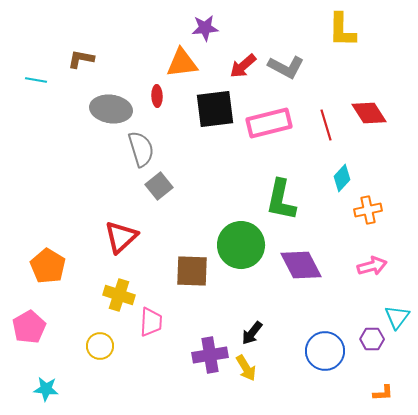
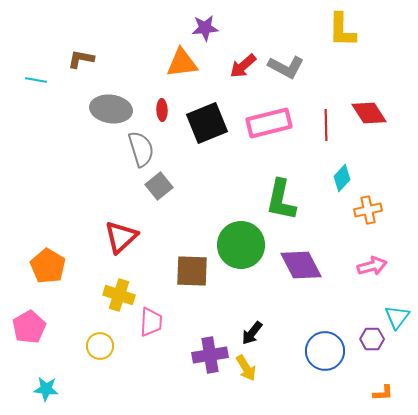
red ellipse: moved 5 px right, 14 px down
black square: moved 8 px left, 14 px down; rotated 15 degrees counterclockwise
red line: rotated 16 degrees clockwise
